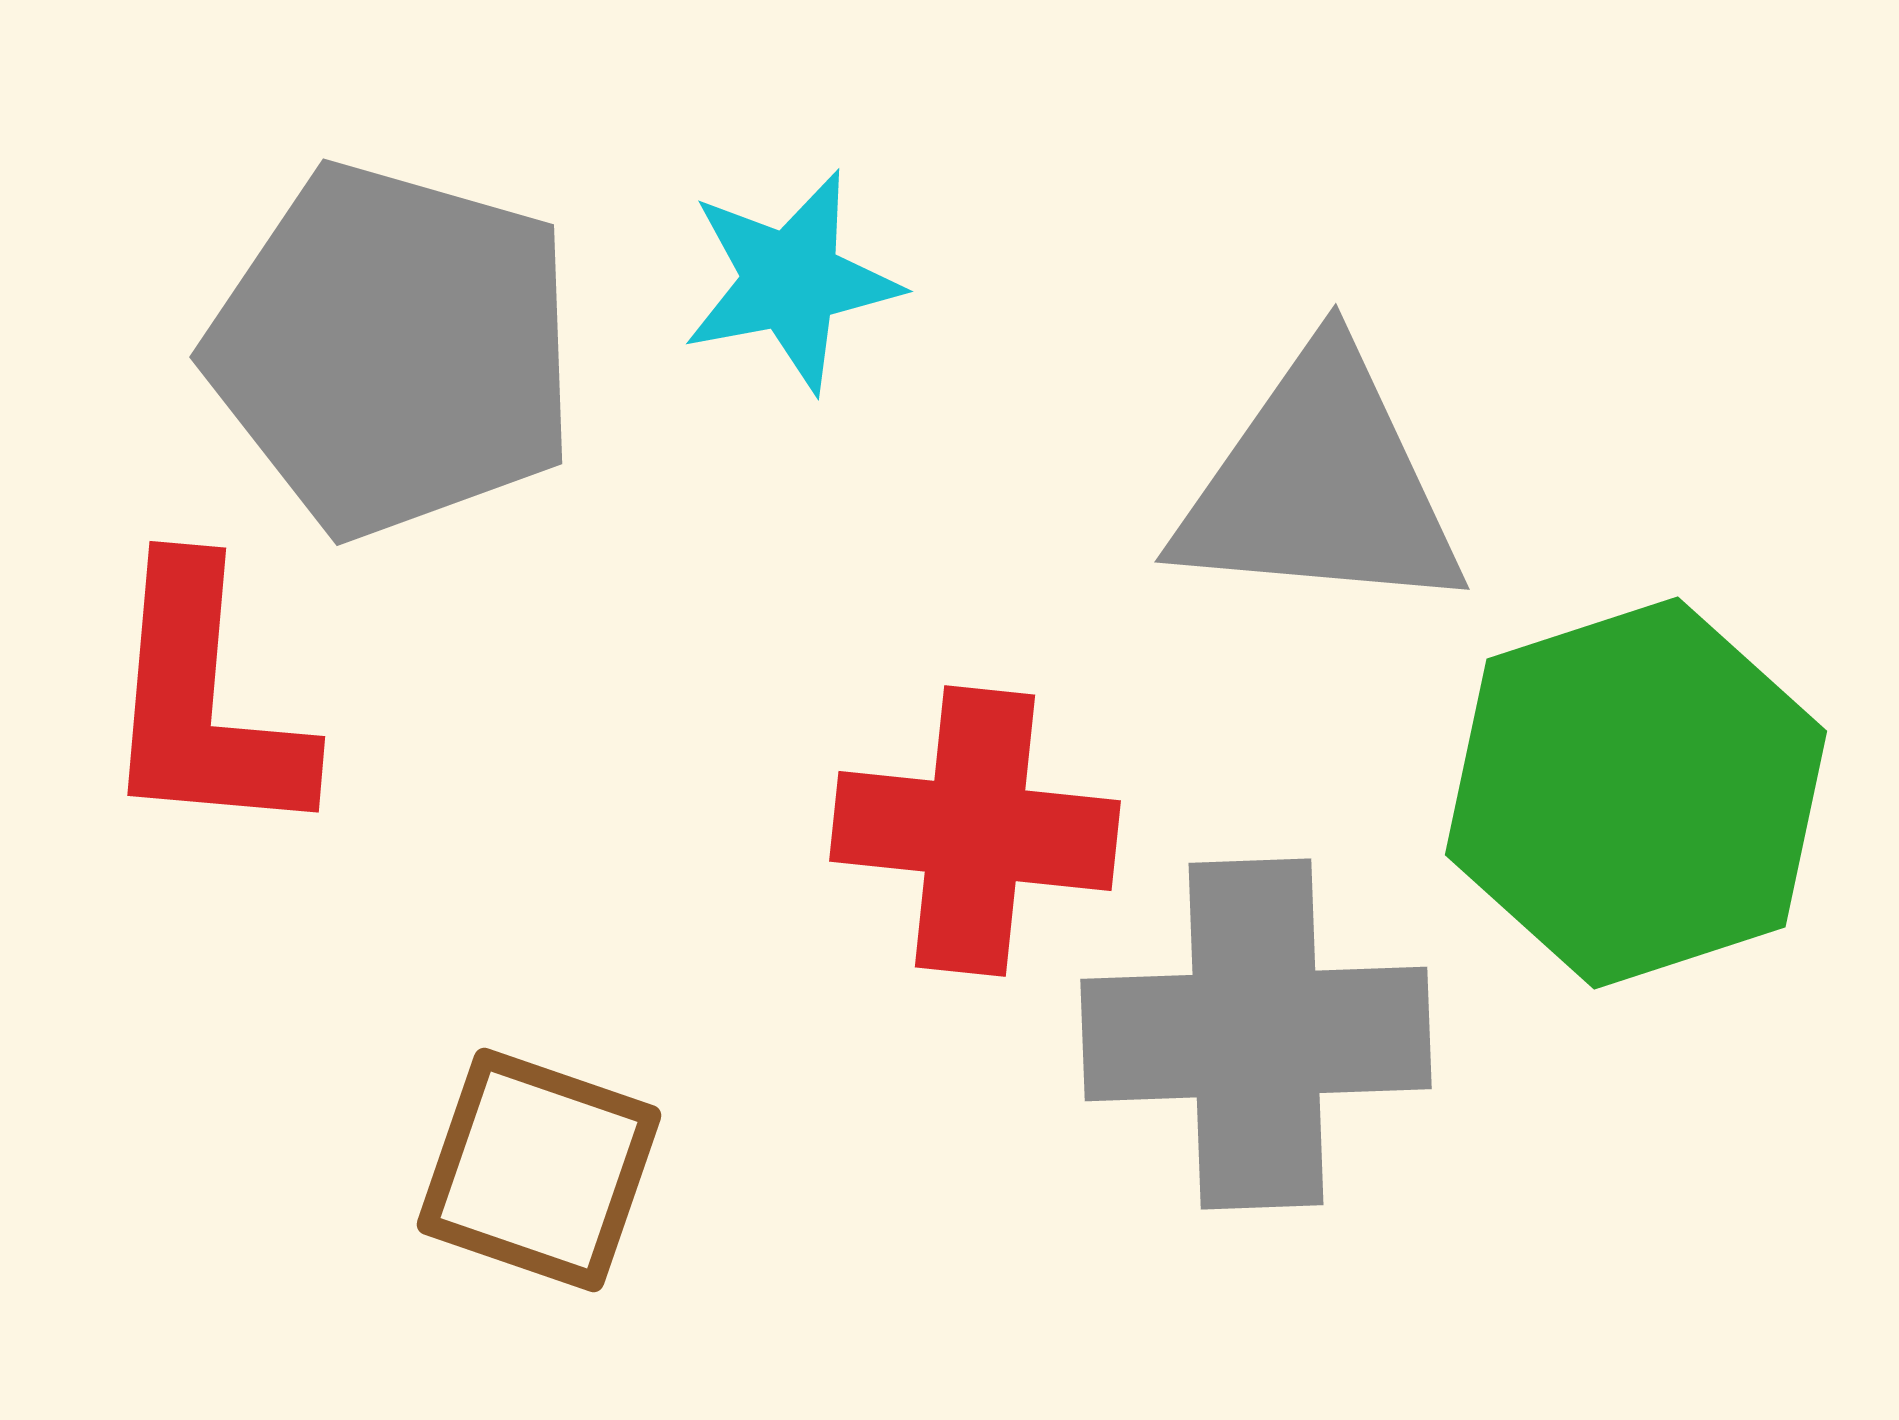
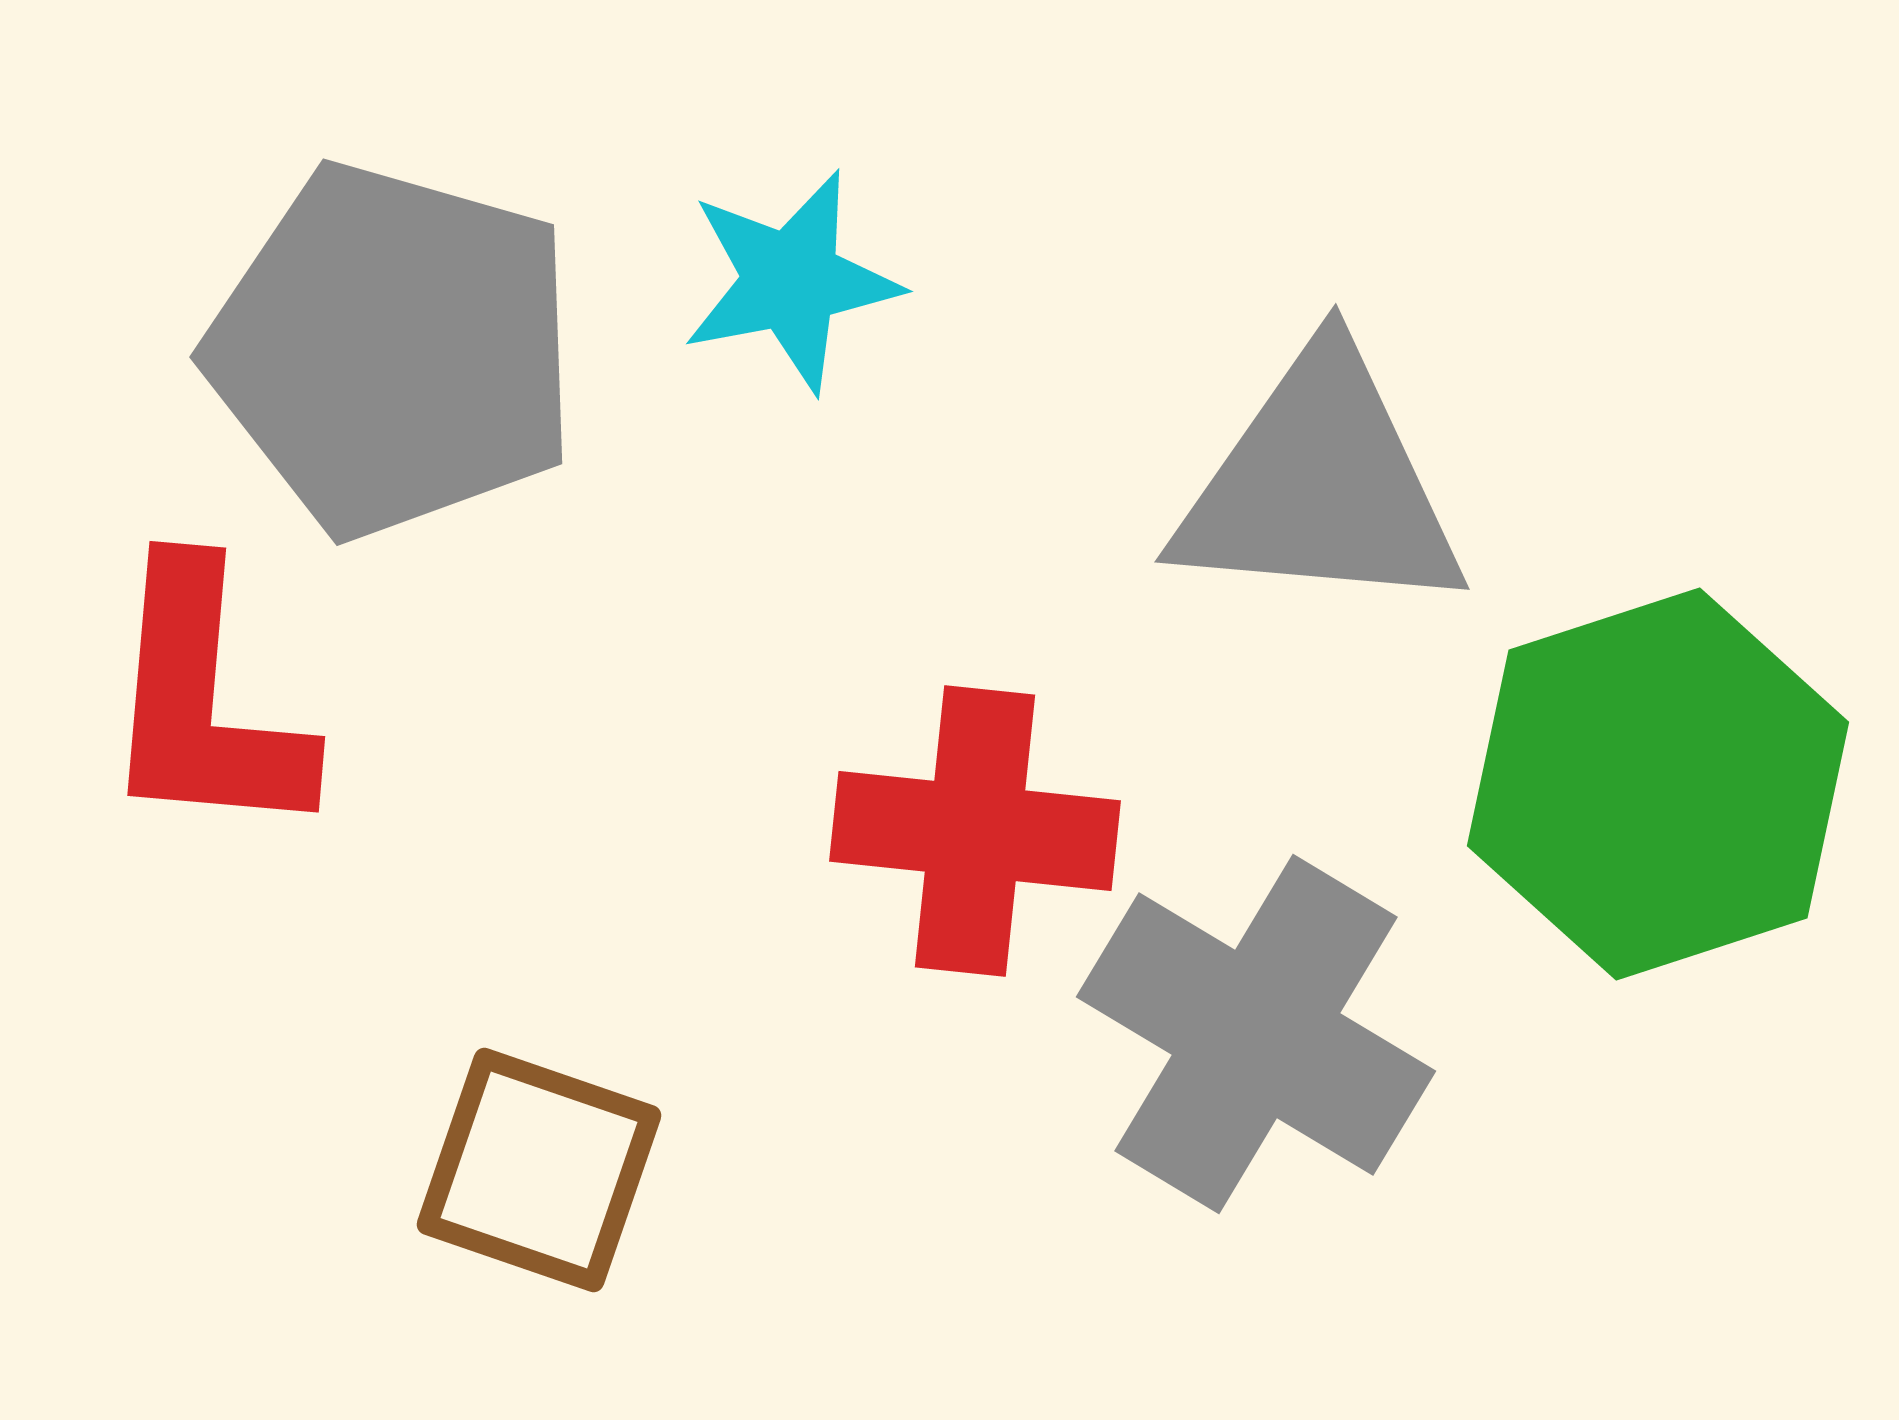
green hexagon: moved 22 px right, 9 px up
gray cross: rotated 33 degrees clockwise
